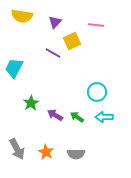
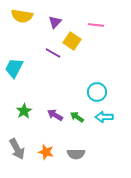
yellow square: rotated 30 degrees counterclockwise
green star: moved 7 px left, 8 px down
orange star: rotated 14 degrees counterclockwise
